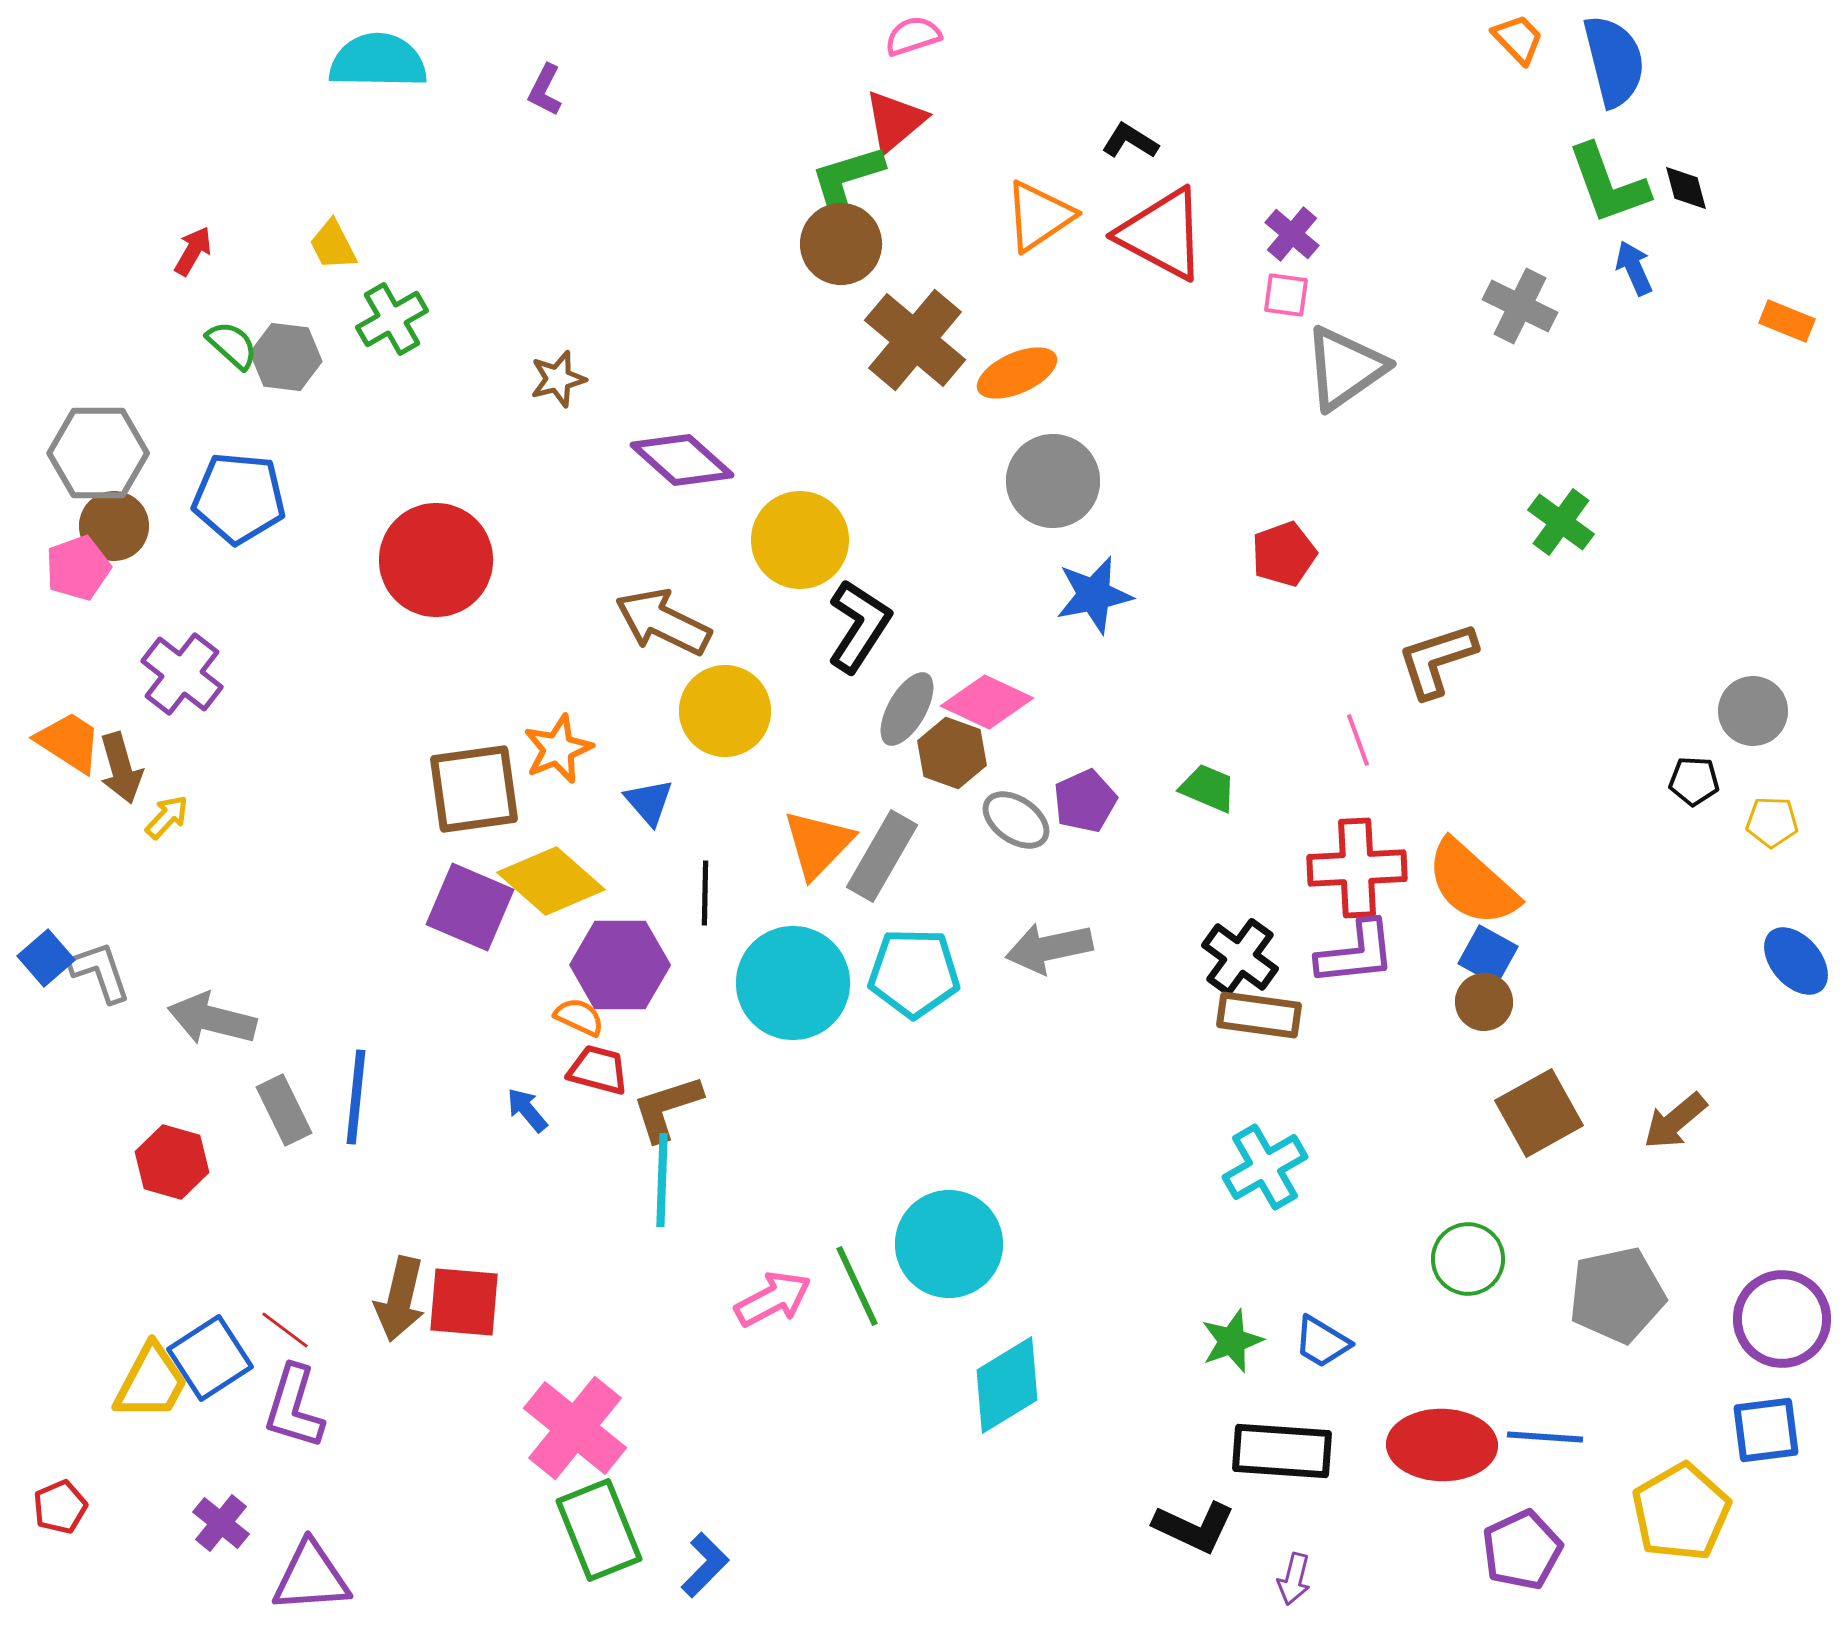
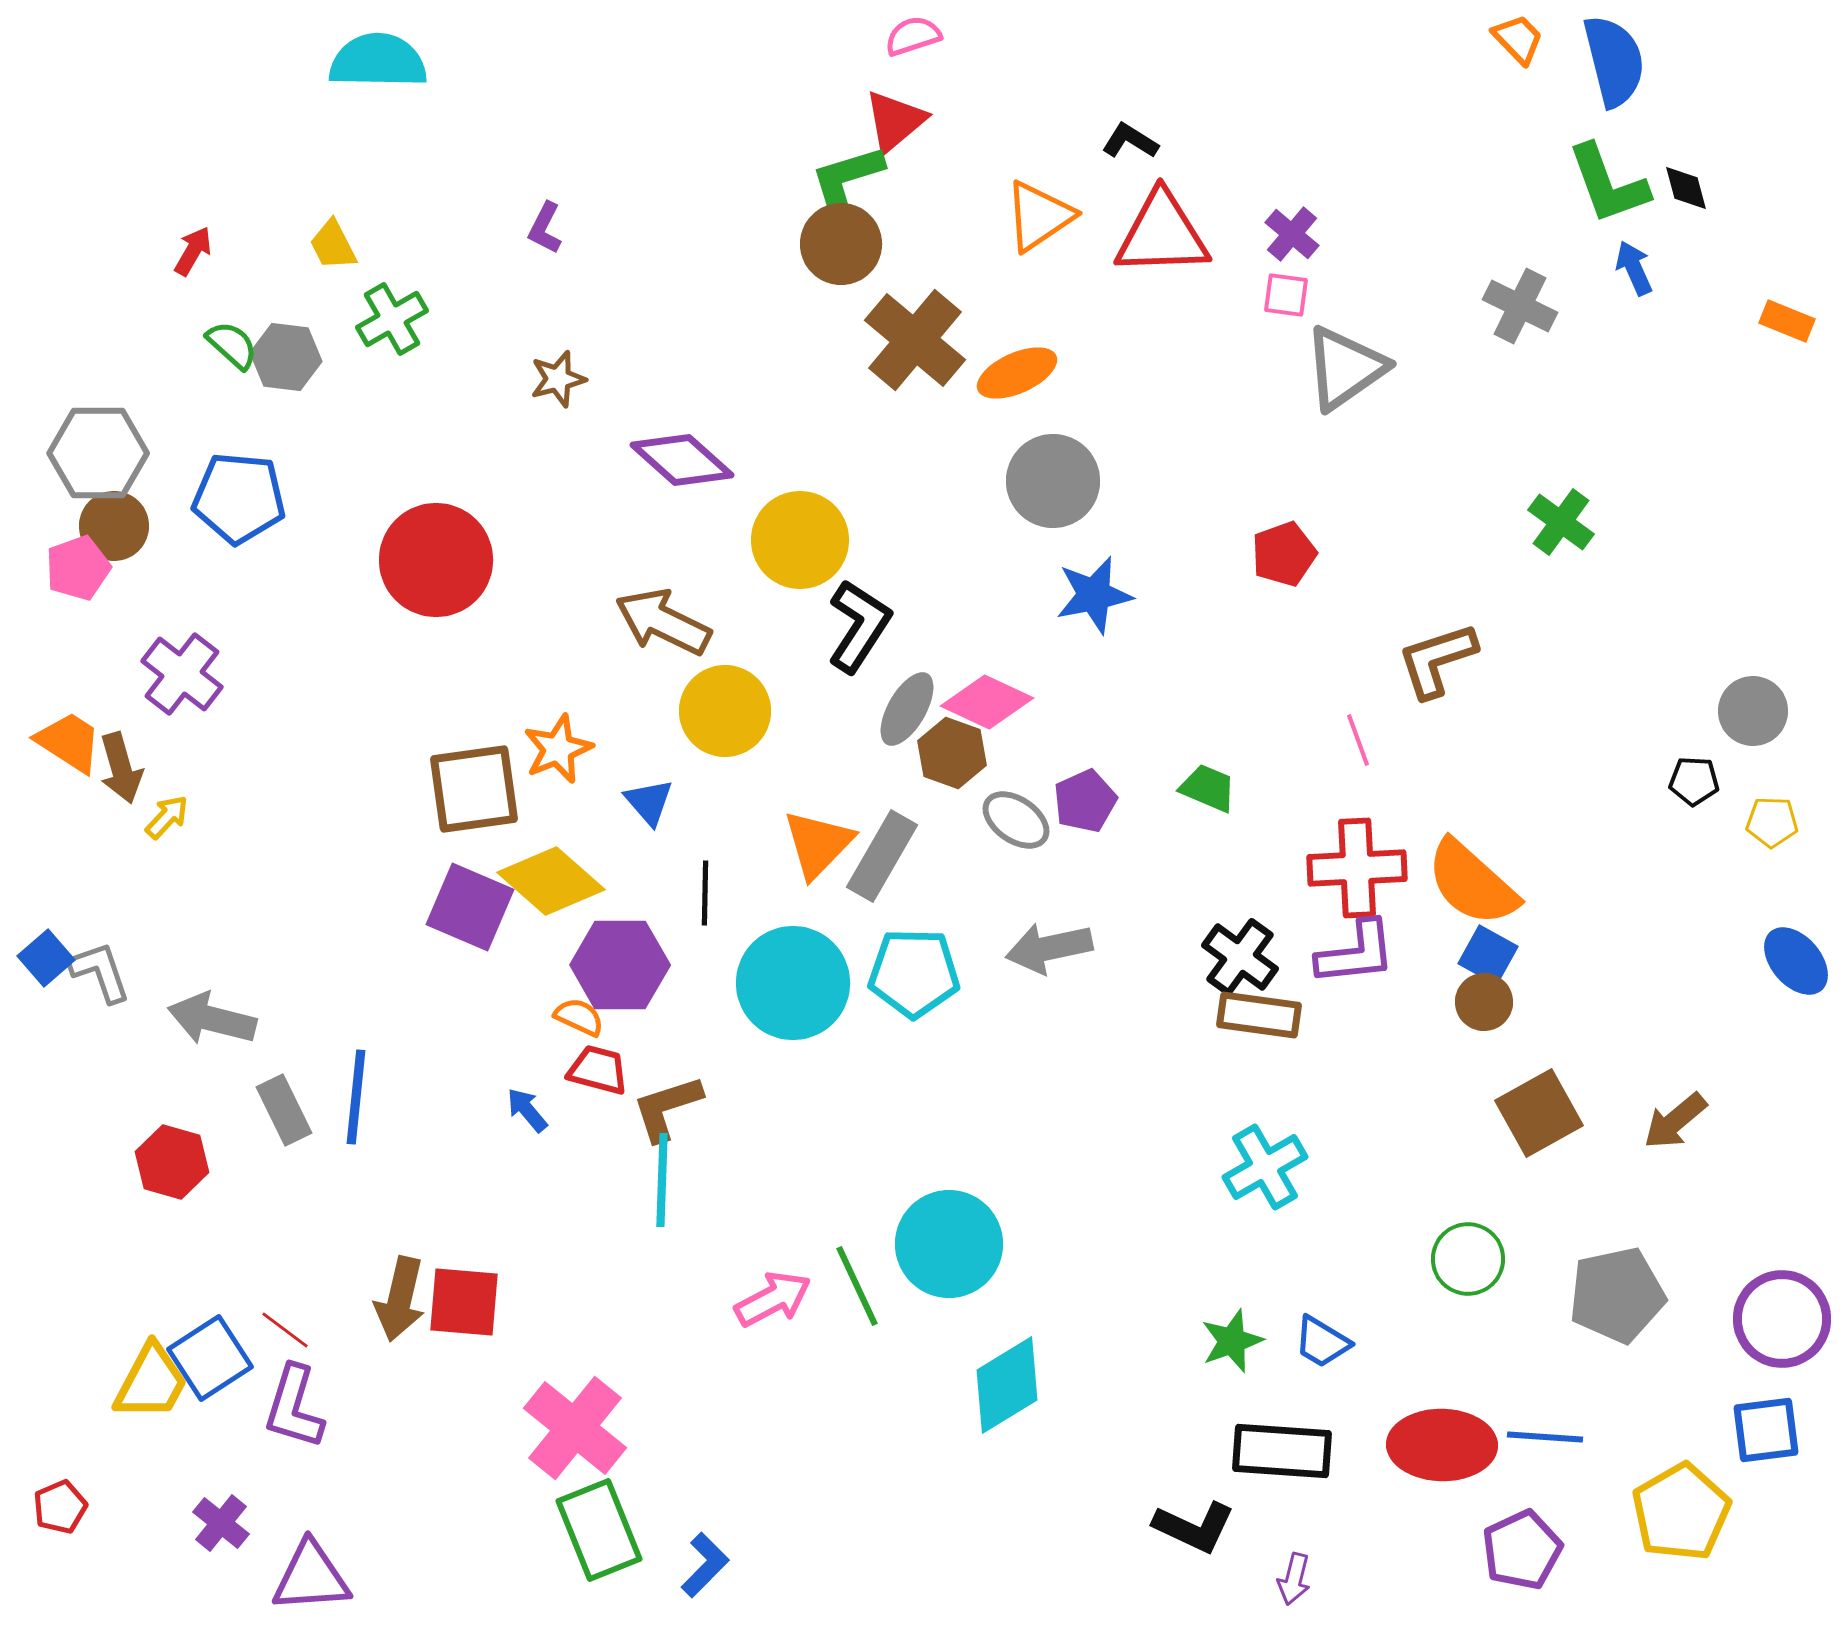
purple L-shape at (545, 90): moved 138 px down
red triangle at (1162, 234): rotated 30 degrees counterclockwise
